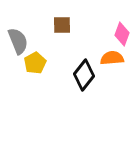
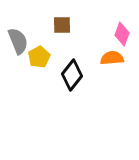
yellow pentagon: moved 4 px right, 6 px up
black diamond: moved 12 px left
